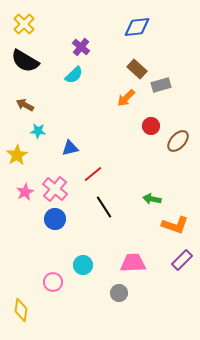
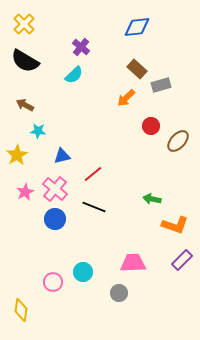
blue triangle: moved 8 px left, 8 px down
black line: moved 10 px left; rotated 35 degrees counterclockwise
cyan circle: moved 7 px down
